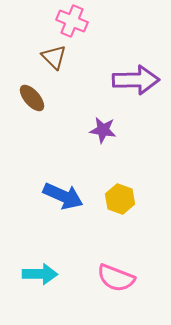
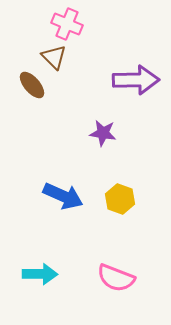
pink cross: moved 5 px left, 3 px down
brown ellipse: moved 13 px up
purple star: moved 3 px down
